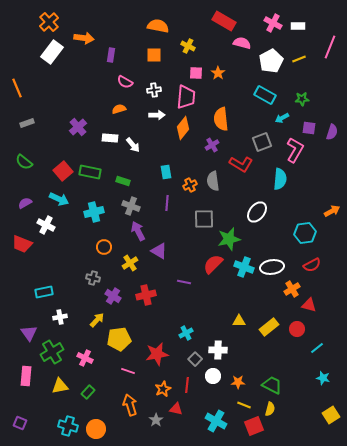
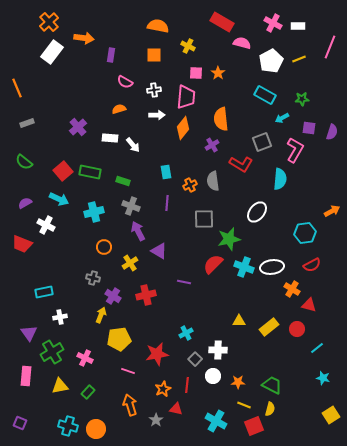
red rectangle at (224, 21): moved 2 px left, 1 px down
orange cross at (292, 289): rotated 28 degrees counterclockwise
yellow arrow at (97, 320): moved 4 px right, 5 px up; rotated 21 degrees counterclockwise
